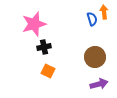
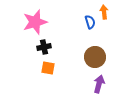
blue semicircle: moved 2 px left, 3 px down
pink star: moved 1 px right, 2 px up
orange square: moved 3 px up; rotated 16 degrees counterclockwise
purple arrow: rotated 60 degrees counterclockwise
